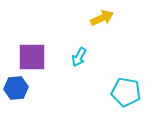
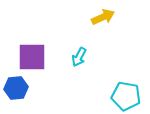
yellow arrow: moved 1 px right, 1 px up
cyan pentagon: moved 4 px down
